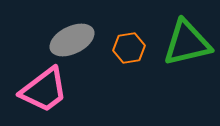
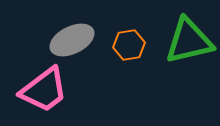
green triangle: moved 2 px right, 2 px up
orange hexagon: moved 3 px up
